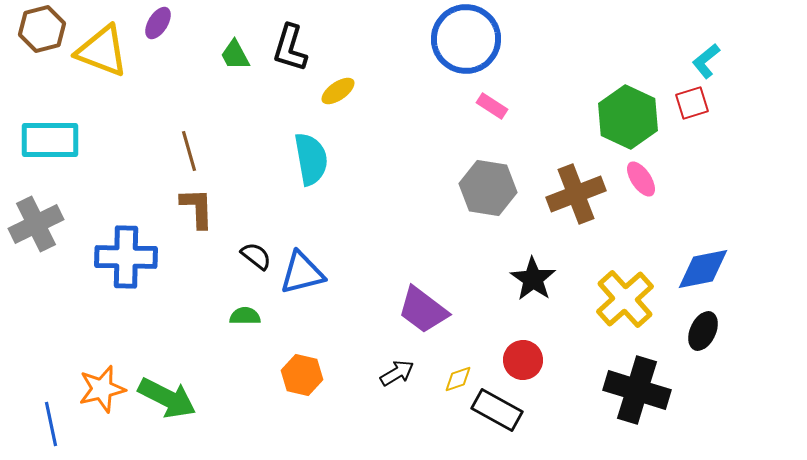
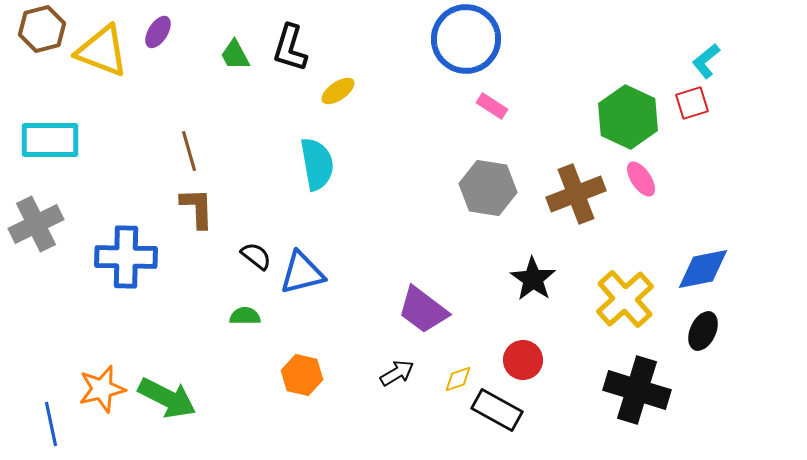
purple ellipse: moved 9 px down
cyan semicircle: moved 6 px right, 5 px down
